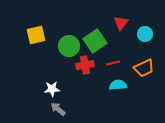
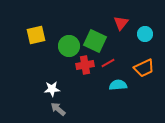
green square: rotated 30 degrees counterclockwise
red line: moved 5 px left; rotated 16 degrees counterclockwise
